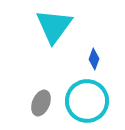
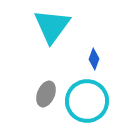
cyan triangle: moved 2 px left
gray ellipse: moved 5 px right, 9 px up
